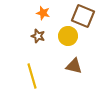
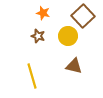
brown square: rotated 25 degrees clockwise
